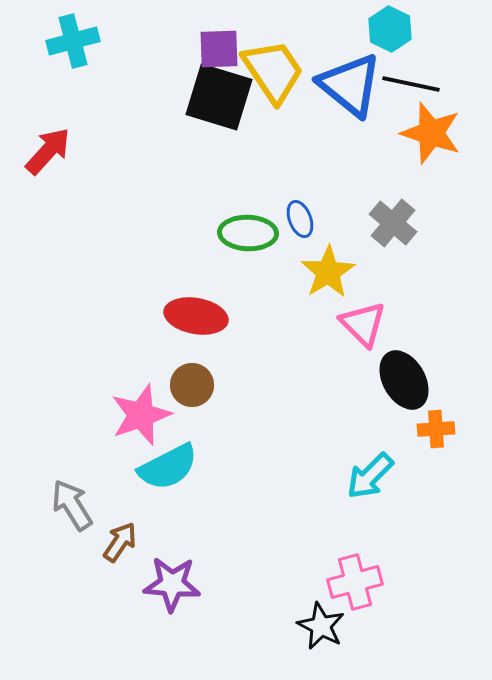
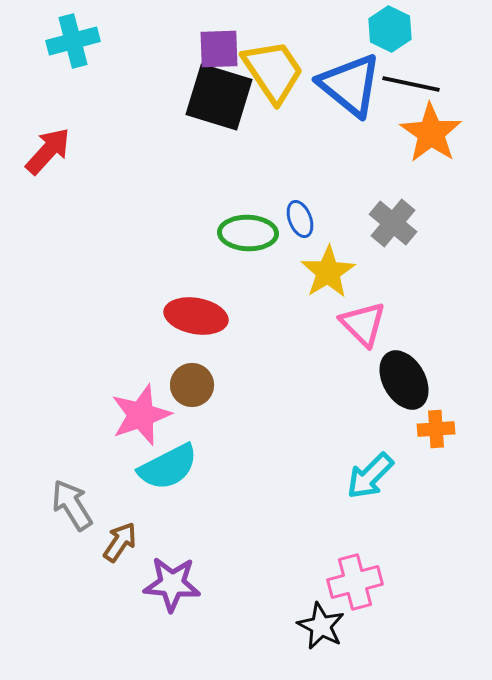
orange star: rotated 16 degrees clockwise
